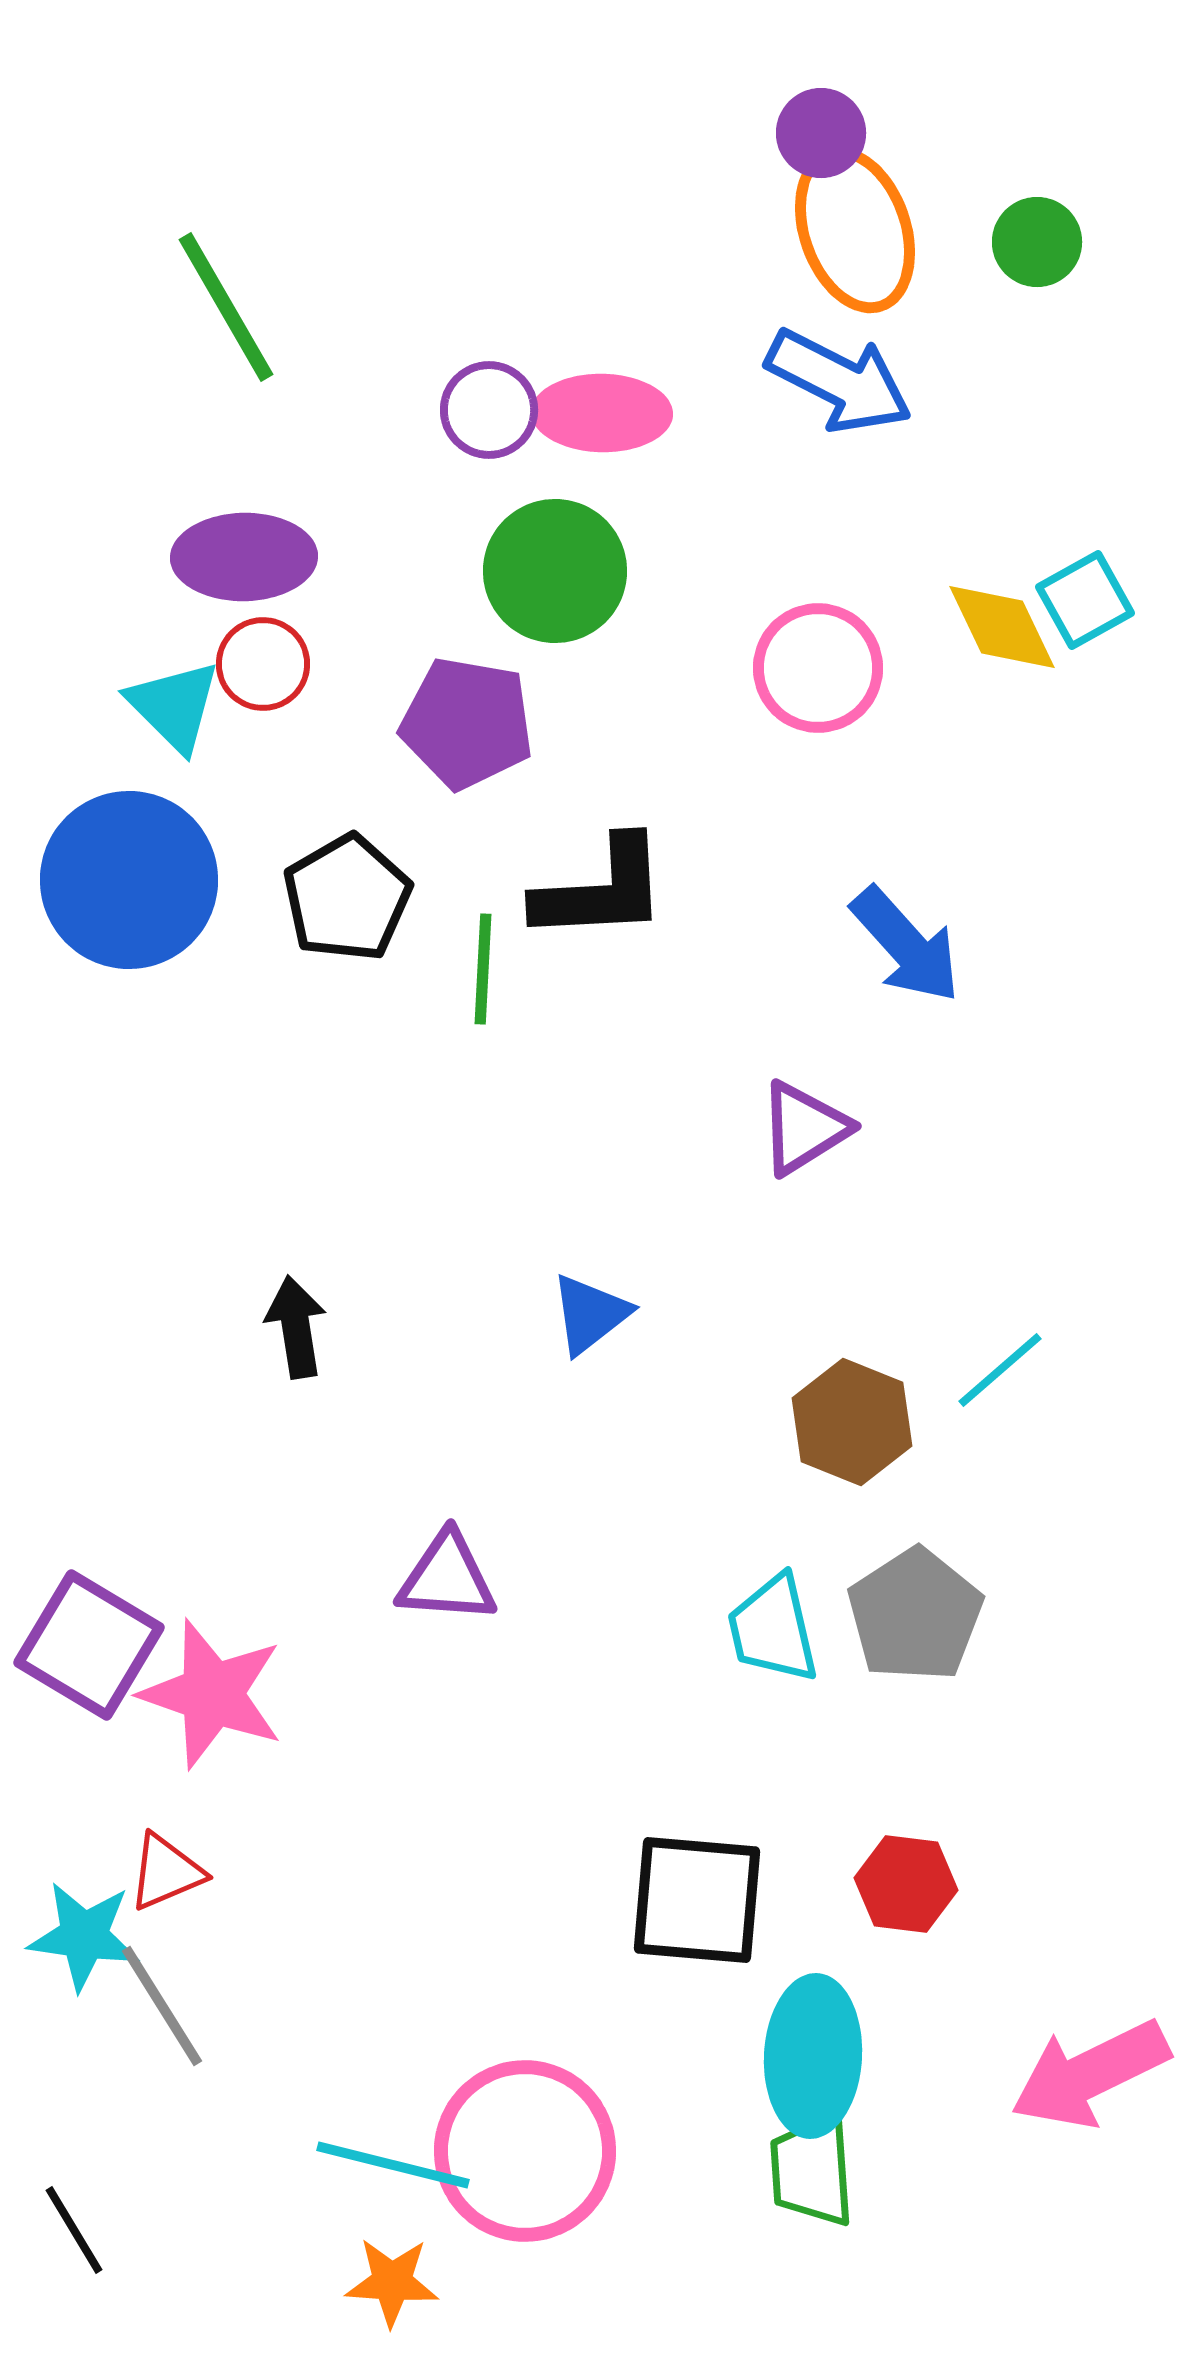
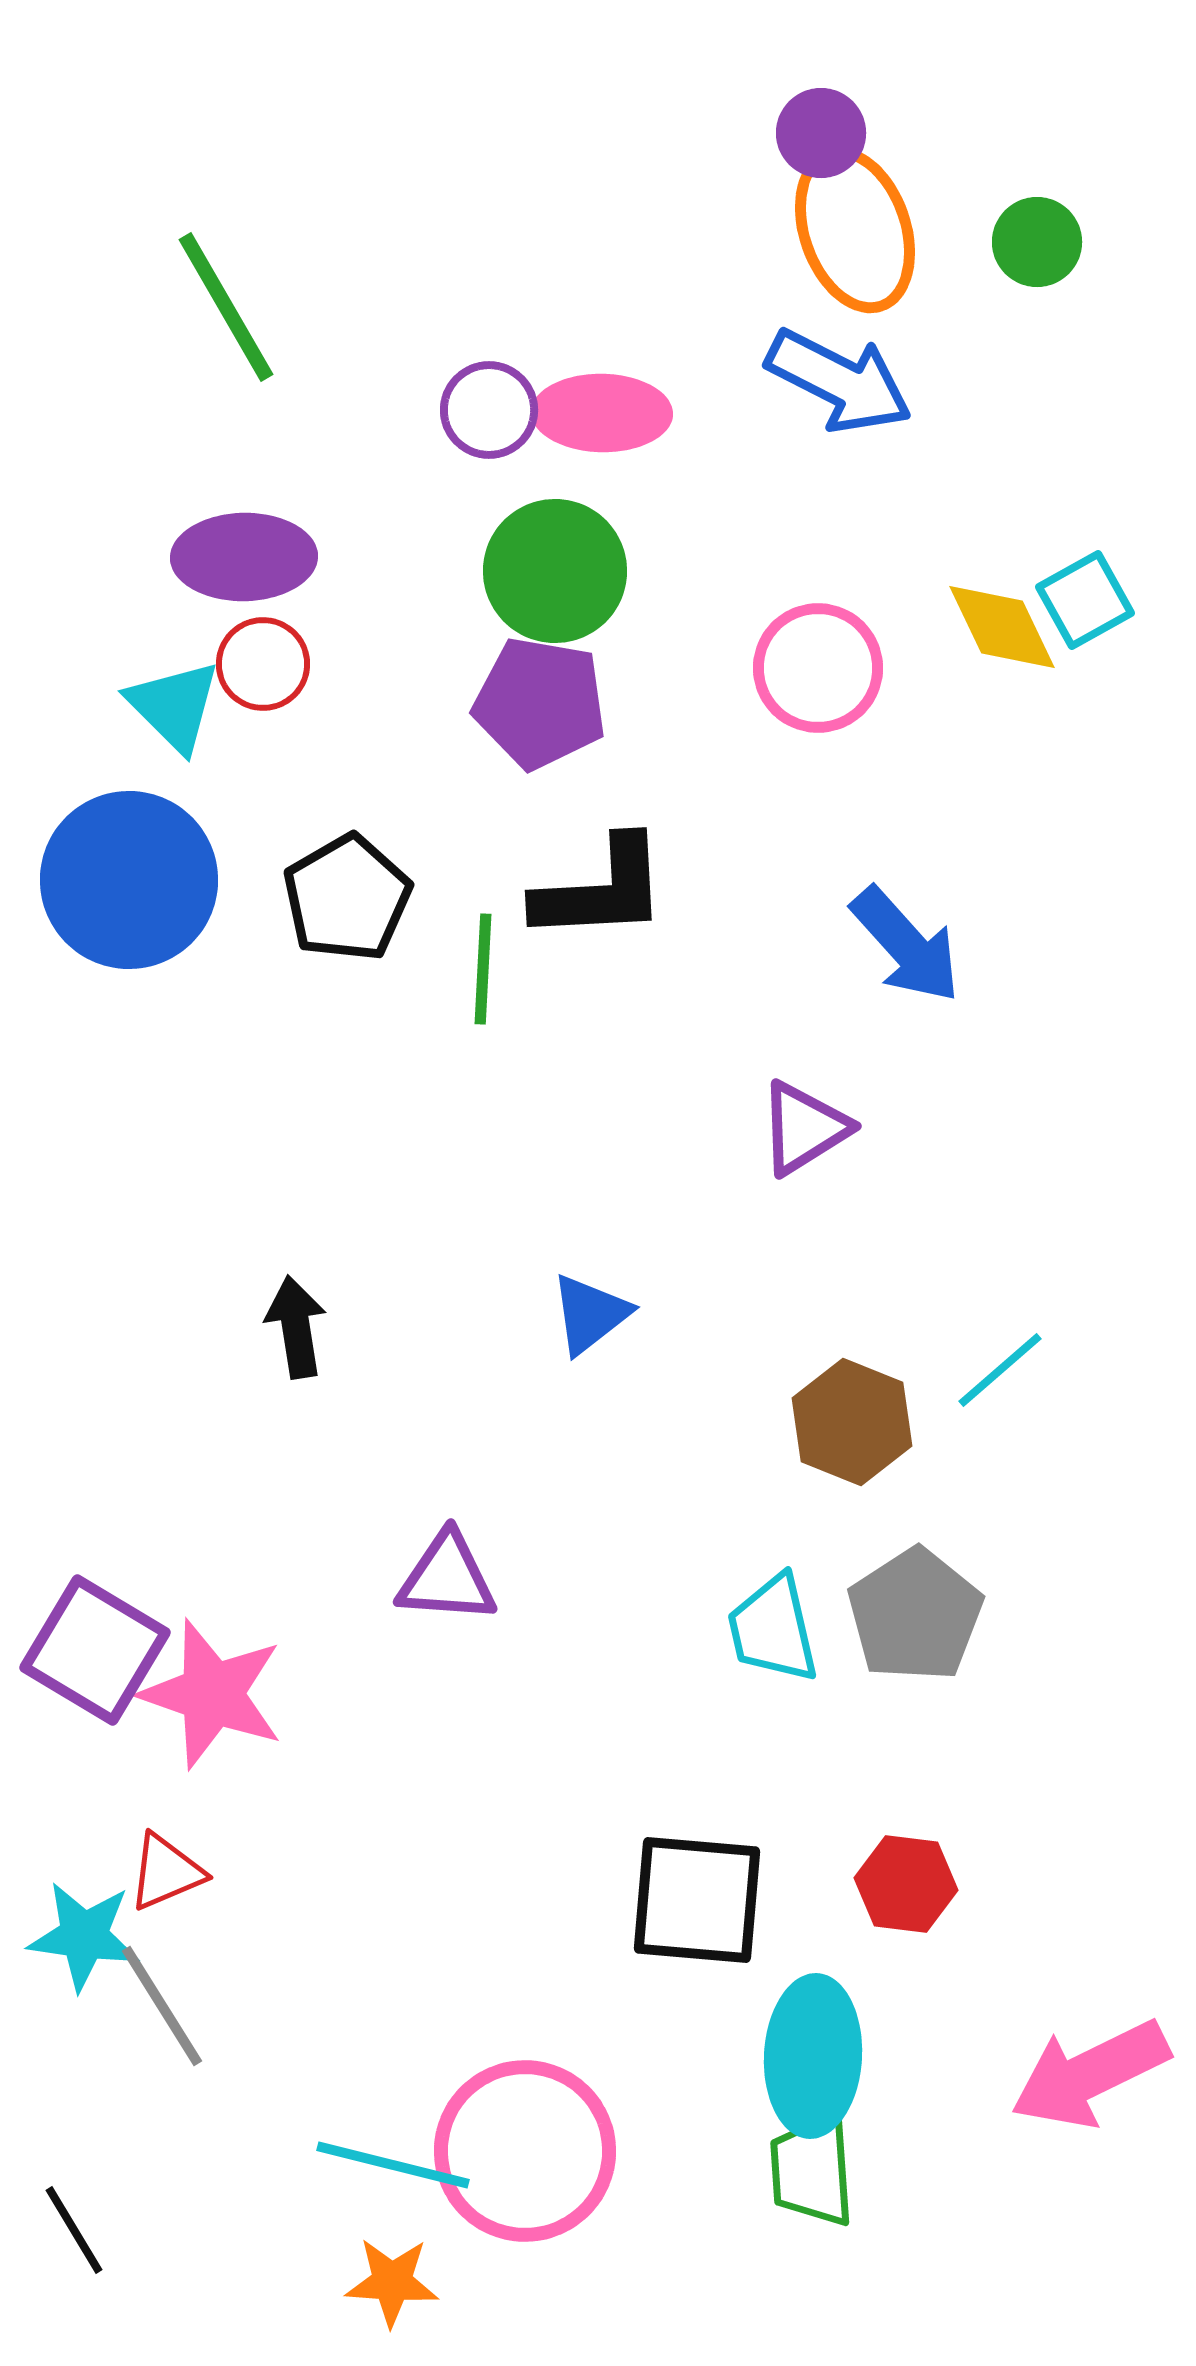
purple pentagon at (467, 723): moved 73 px right, 20 px up
purple square at (89, 1645): moved 6 px right, 5 px down
